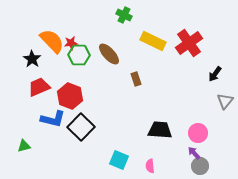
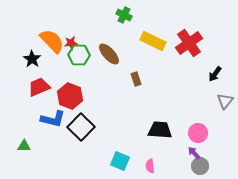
green triangle: rotated 16 degrees clockwise
cyan square: moved 1 px right, 1 px down
